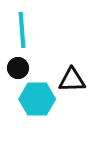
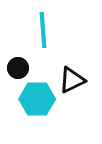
cyan line: moved 21 px right
black triangle: rotated 24 degrees counterclockwise
